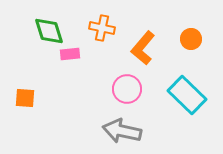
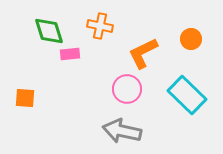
orange cross: moved 2 px left, 2 px up
orange L-shape: moved 5 px down; rotated 24 degrees clockwise
